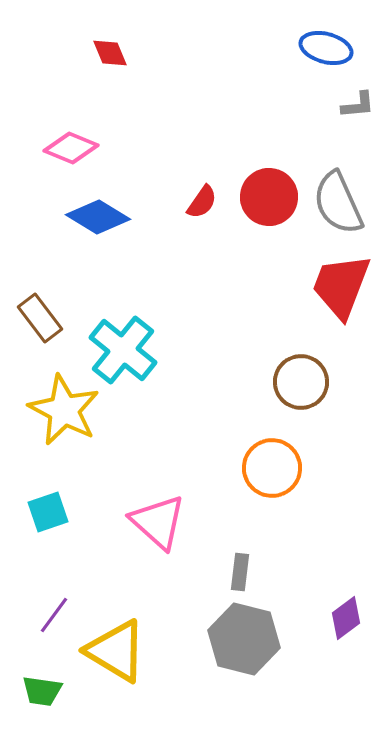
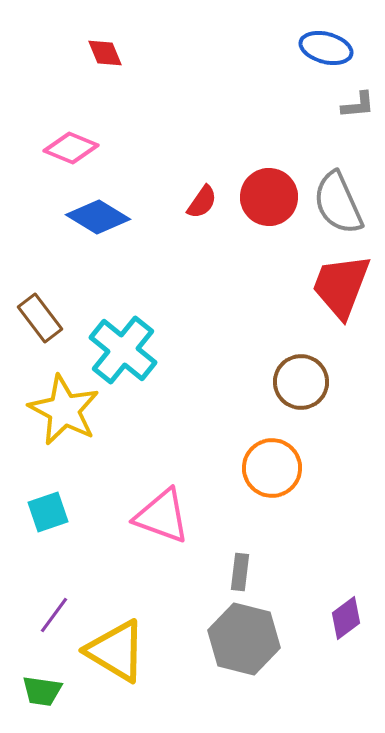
red diamond: moved 5 px left
pink triangle: moved 4 px right, 6 px up; rotated 22 degrees counterclockwise
